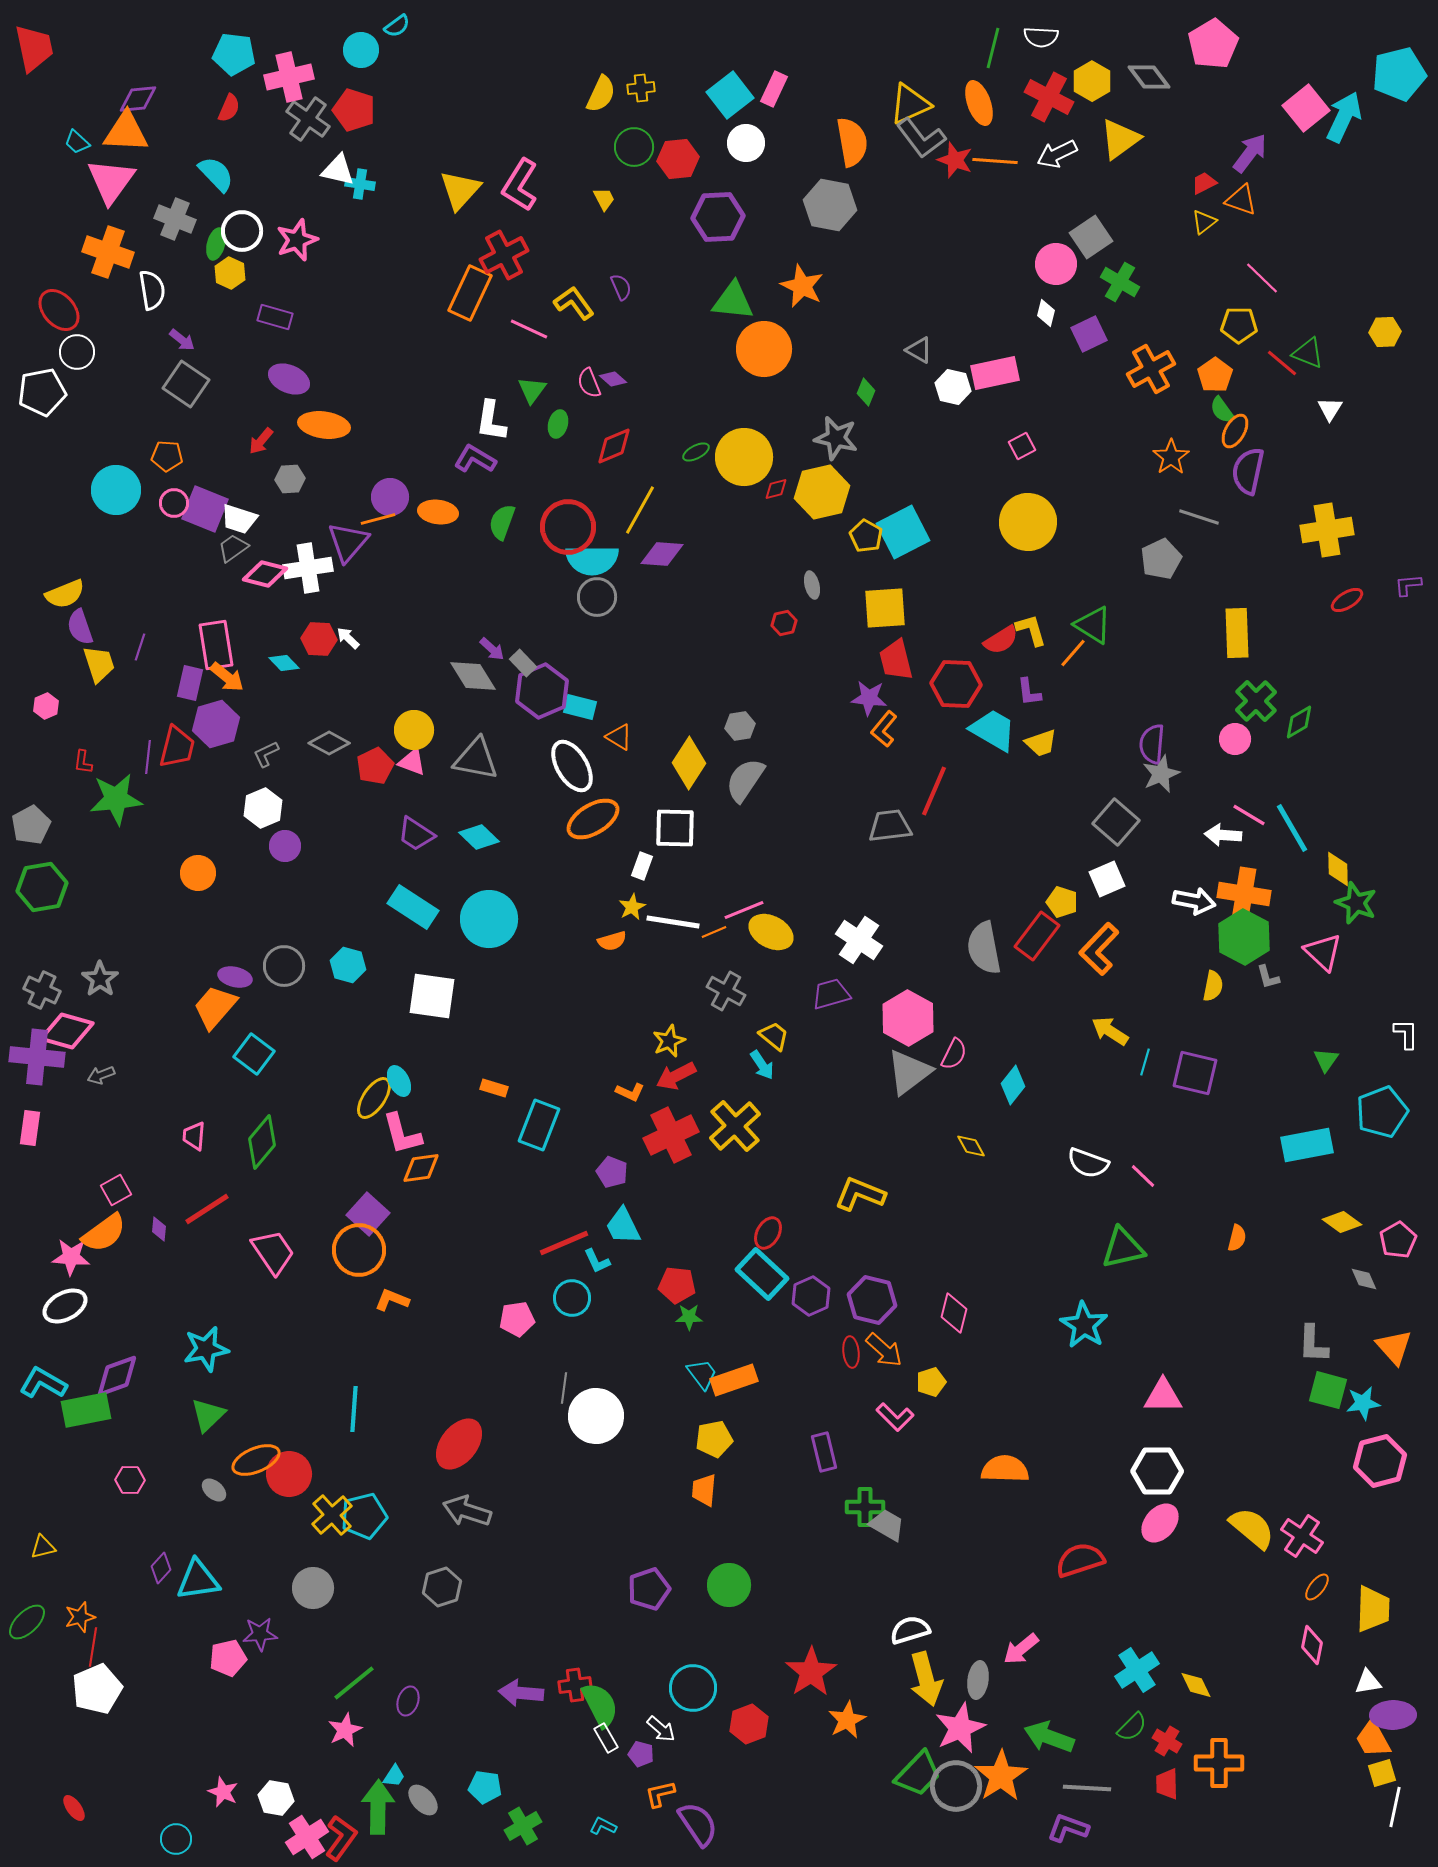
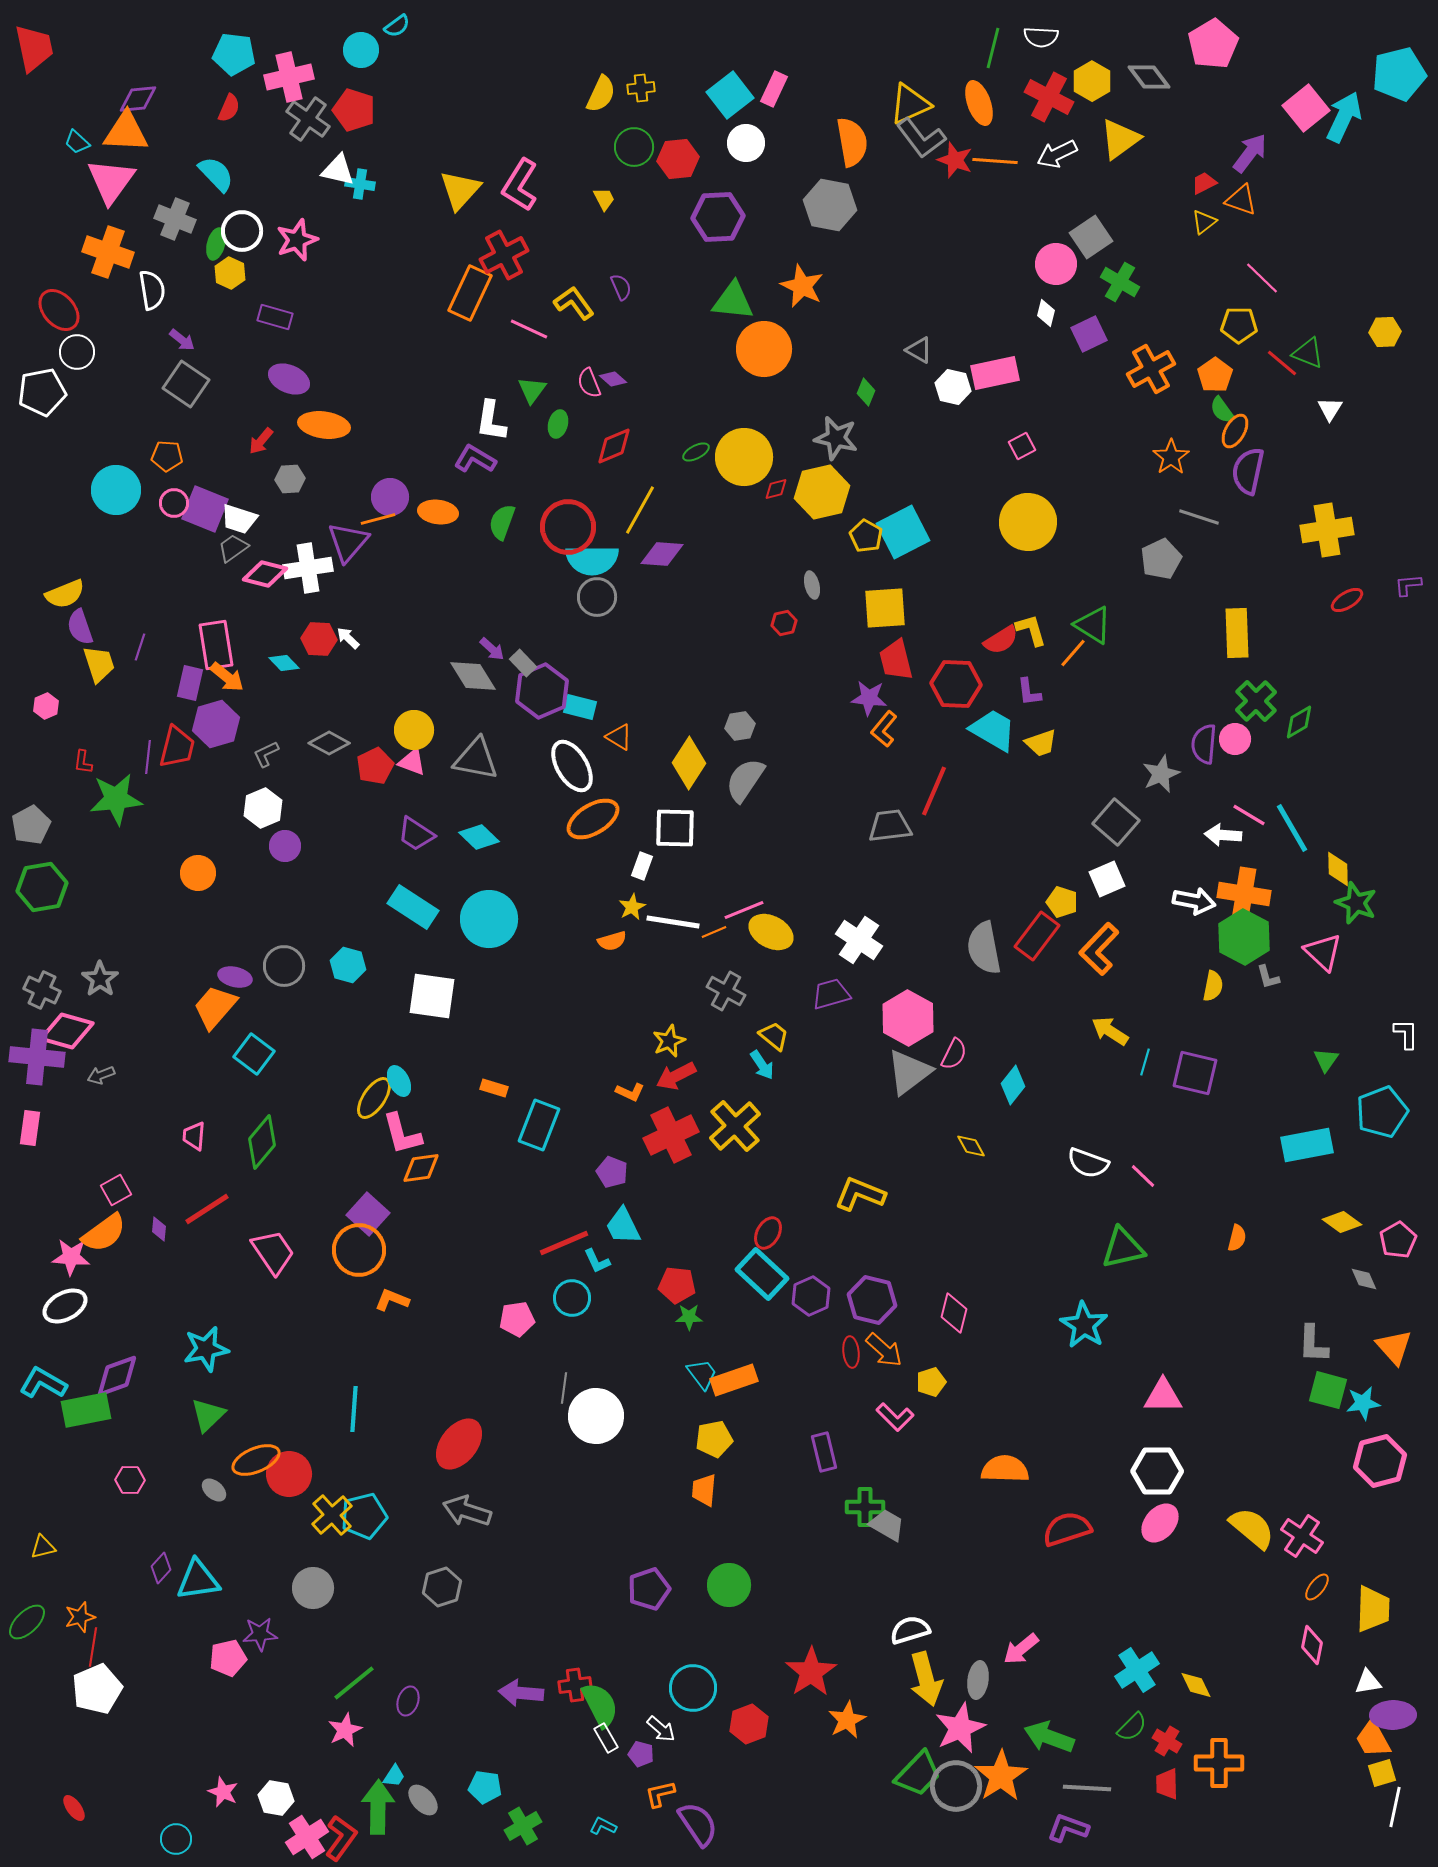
purple semicircle at (1152, 744): moved 52 px right
red semicircle at (1080, 1560): moved 13 px left, 31 px up
